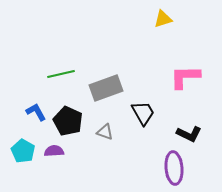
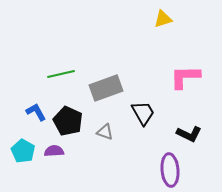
purple ellipse: moved 4 px left, 2 px down
